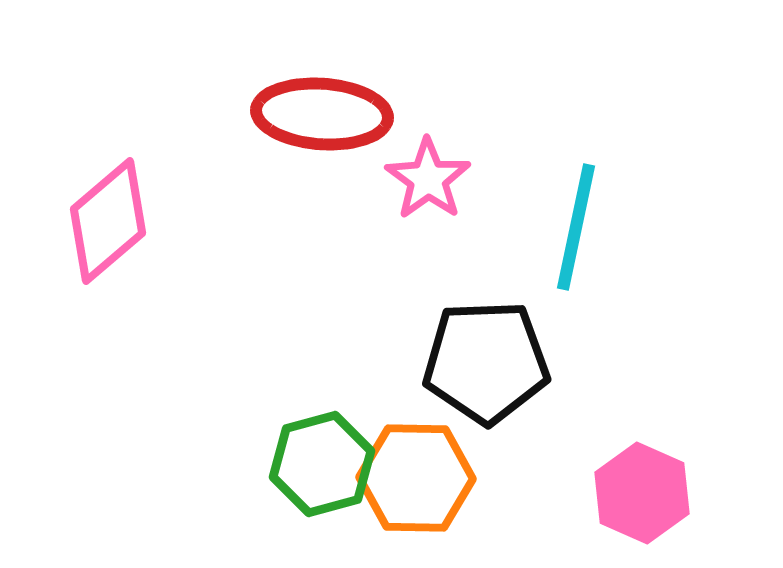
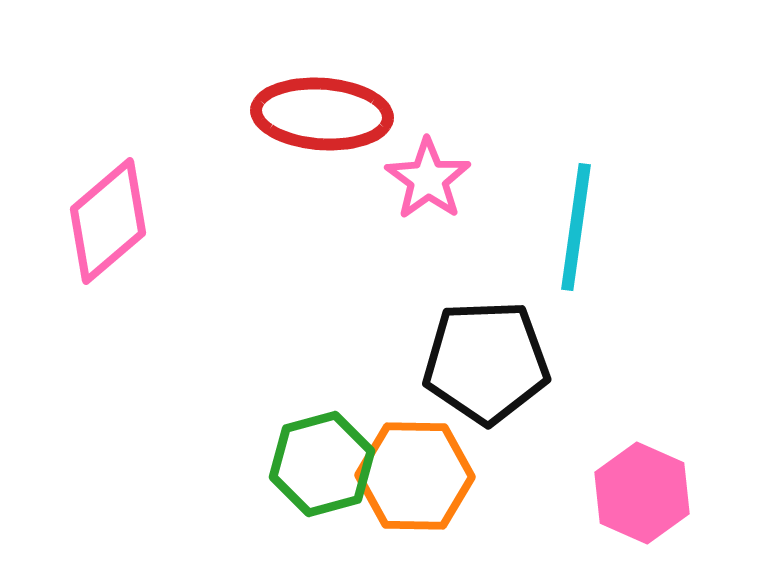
cyan line: rotated 4 degrees counterclockwise
orange hexagon: moved 1 px left, 2 px up
